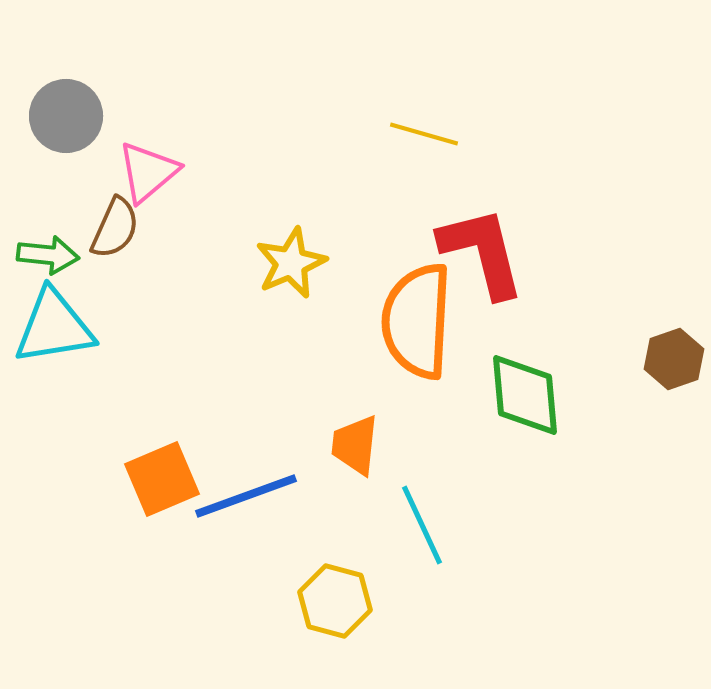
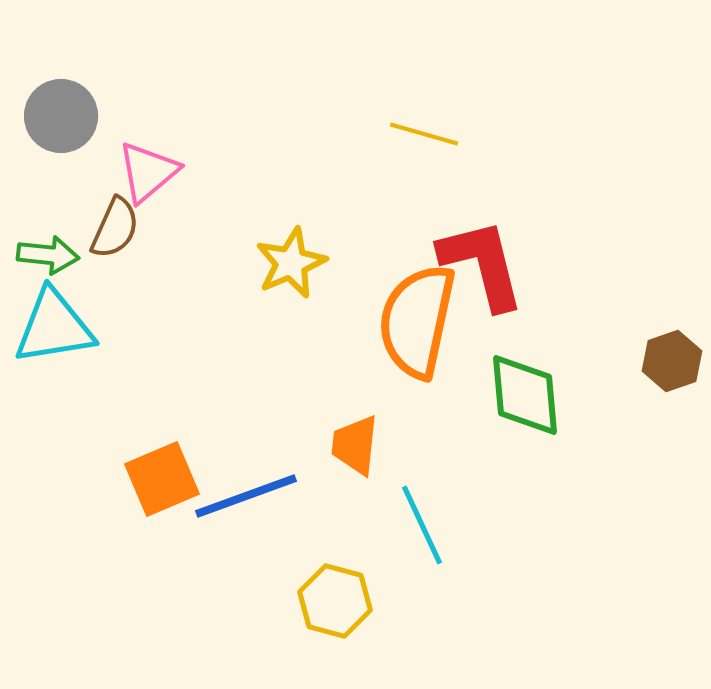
gray circle: moved 5 px left
red L-shape: moved 12 px down
orange semicircle: rotated 9 degrees clockwise
brown hexagon: moved 2 px left, 2 px down
